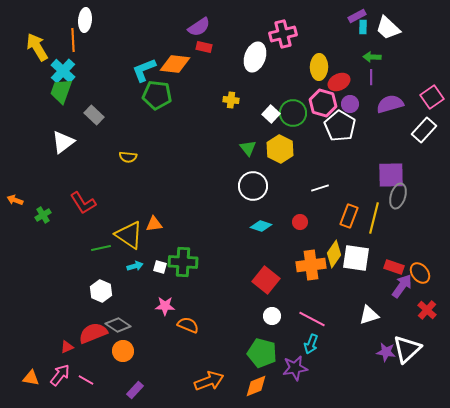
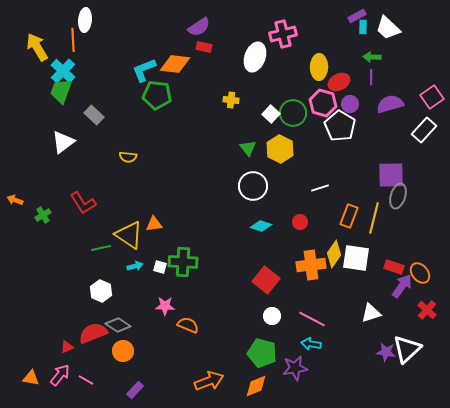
white triangle at (369, 315): moved 2 px right, 2 px up
cyan arrow at (311, 344): rotated 78 degrees clockwise
